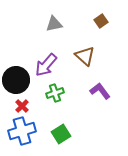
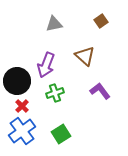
purple arrow: rotated 20 degrees counterclockwise
black circle: moved 1 px right, 1 px down
blue cross: rotated 20 degrees counterclockwise
